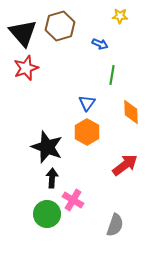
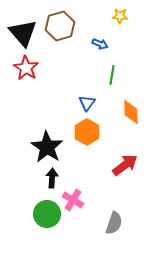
red star: rotated 20 degrees counterclockwise
black star: rotated 12 degrees clockwise
gray semicircle: moved 1 px left, 2 px up
